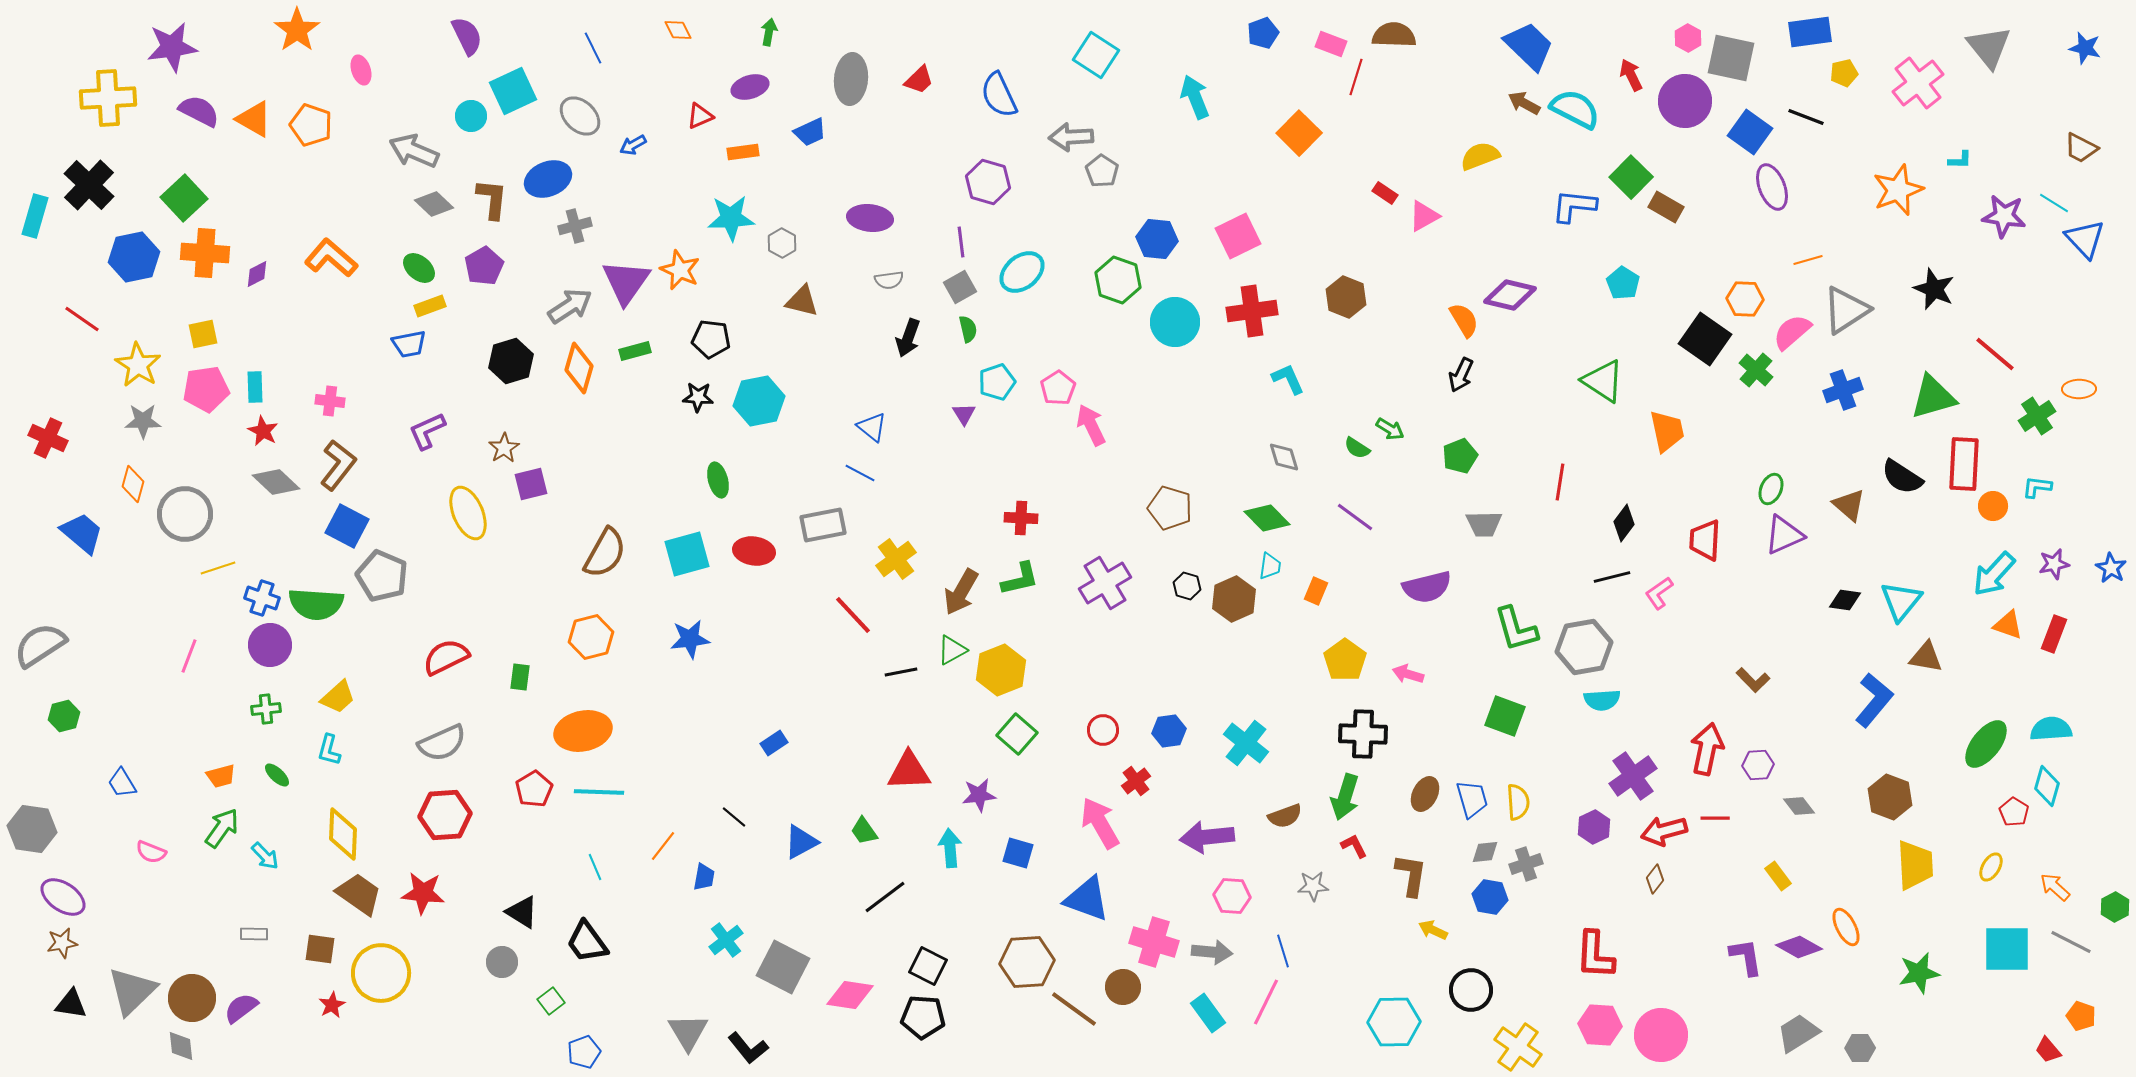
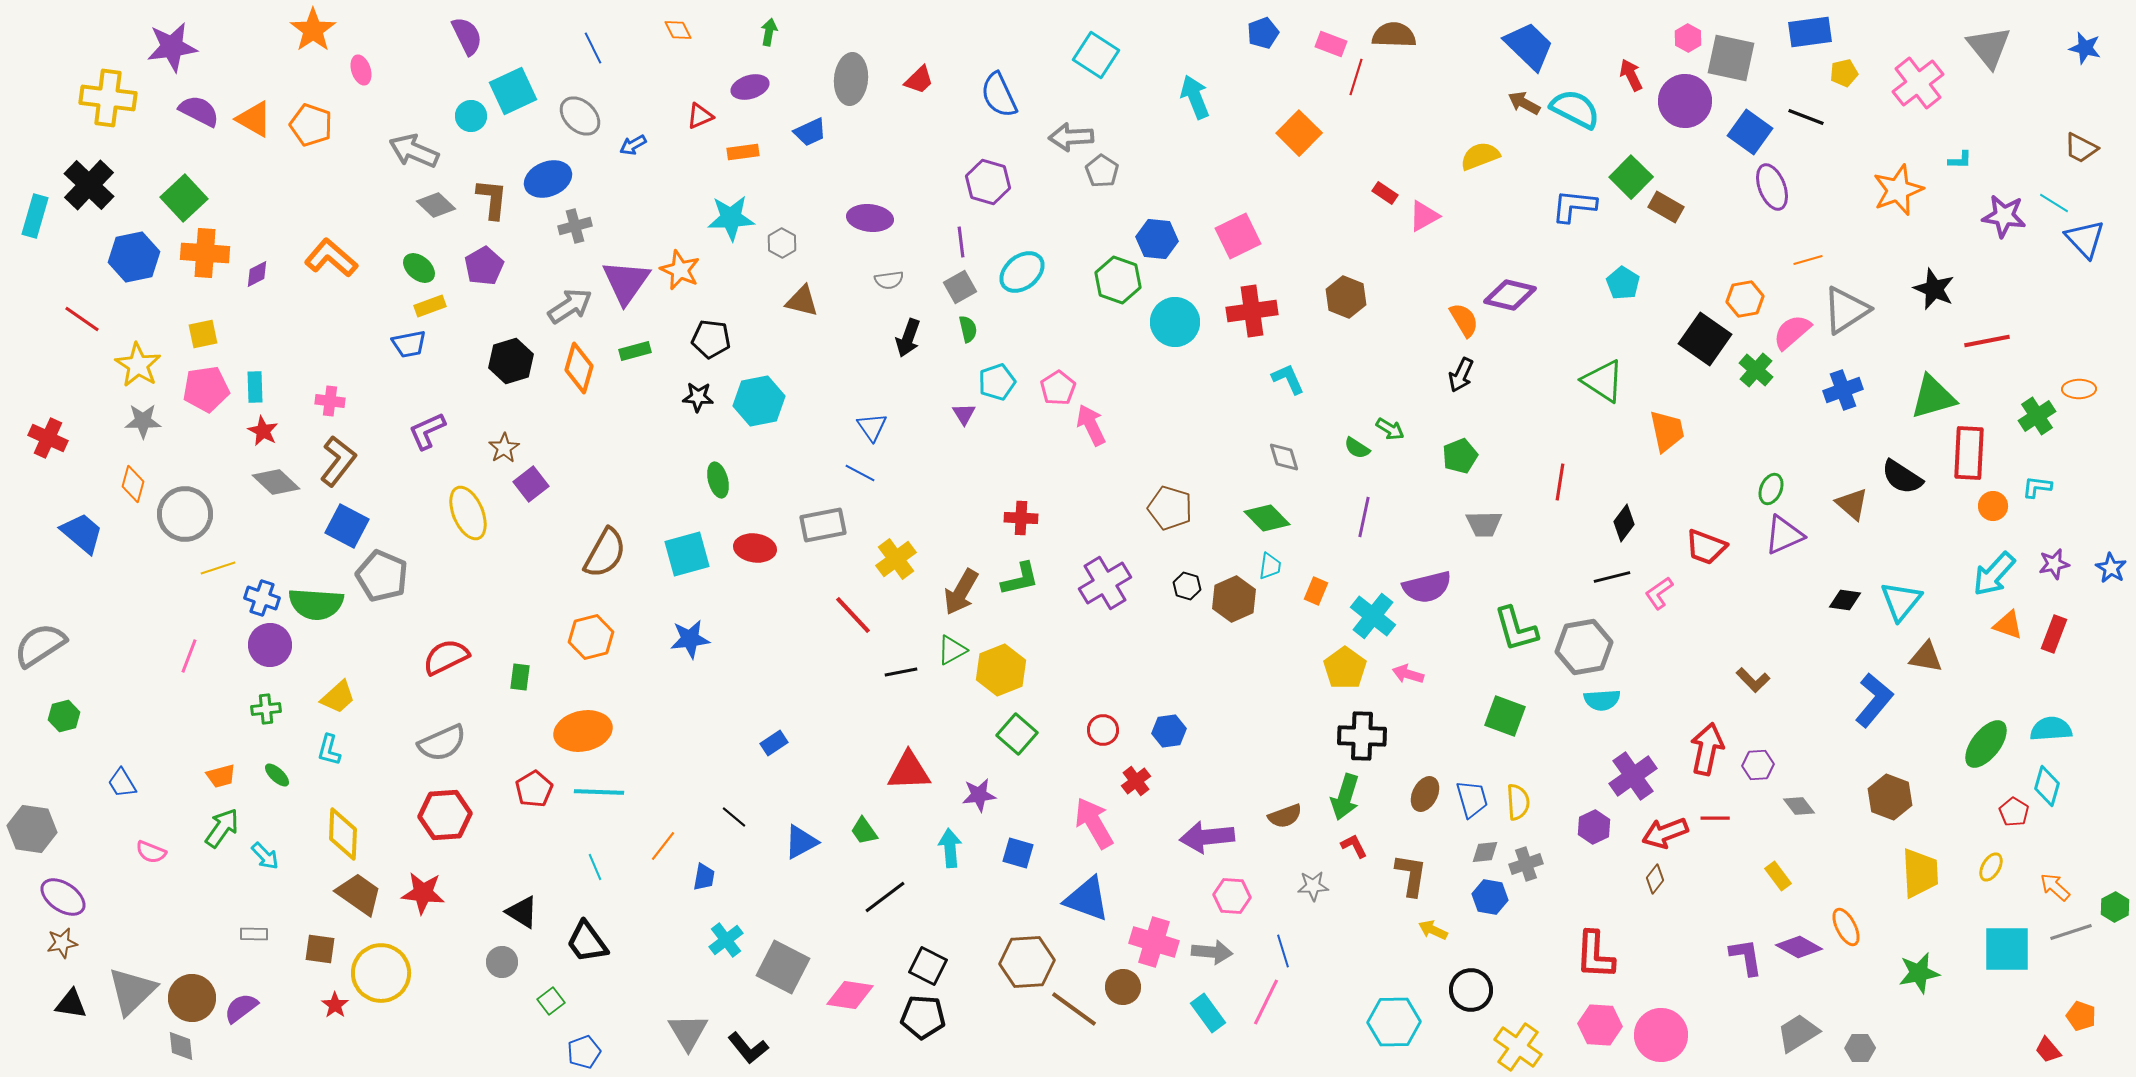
orange star at (297, 30): moved 16 px right
yellow cross at (108, 98): rotated 10 degrees clockwise
gray diamond at (434, 204): moved 2 px right, 1 px down
orange hexagon at (1745, 299): rotated 12 degrees counterclockwise
red line at (1995, 354): moved 8 px left, 13 px up; rotated 51 degrees counterclockwise
blue triangle at (872, 427): rotated 16 degrees clockwise
red rectangle at (1964, 464): moved 5 px right, 11 px up
brown L-shape at (338, 465): moved 4 px up
purple square at (531, 484): rotated 24 degrees counterclockwise
brown triangle at (1849, 505): moved 3 px right, 1 px up
purple line at (1355, 517): moved 9 px right; rotated 66 degrees clockwise
red trapezoid at (1705, 540): moved 1 px right, 7 px down; rotated 72 degrees counterclockwise
red ellipse at (754, 551): moved 1 px right, 3 px up
yellow pentagon at (1345, 660): moved 8 px down
black cross at (1363, 734): moved 1 px left, 2 px down
cyan cross at (1246, 743): moved 127 px right, 127 px up
pink arrow at (1100, 823): moved 6 px left
red arrow at (1664, 831): moved 1 px right, 2 px down; rotated 6 degrees counterclockwise
yellow trapezoid at (1915, 865): moved 5 px right, 8 px down
gray line at (2071, 942): moved 10 px up; rotated 45 degrees counterclockwise
red star at (332, 1005): moved 3 px right; rotated 8 degrees counterclockwise
